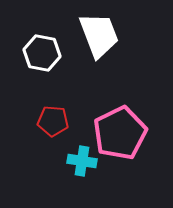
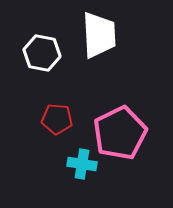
white trapezoid: rotated 18 degrees clockwise
red pentagon: moved 4 px right, 2 px up
cyan cross: moved 3 px down
